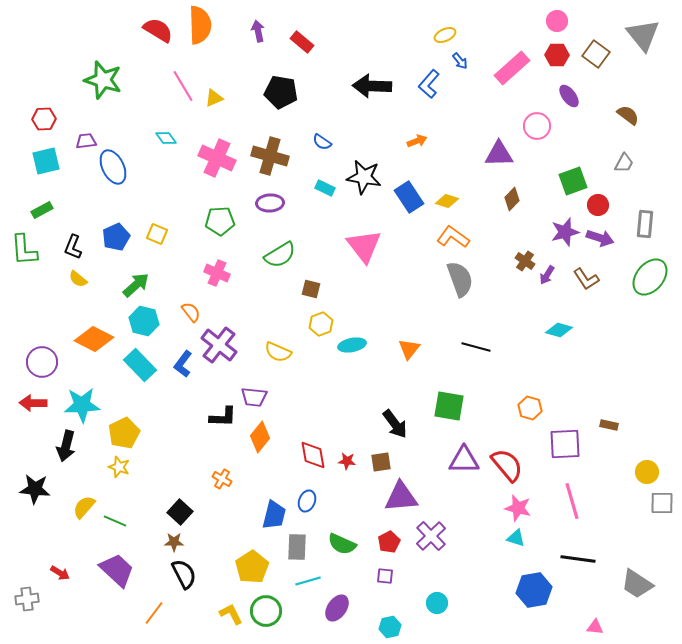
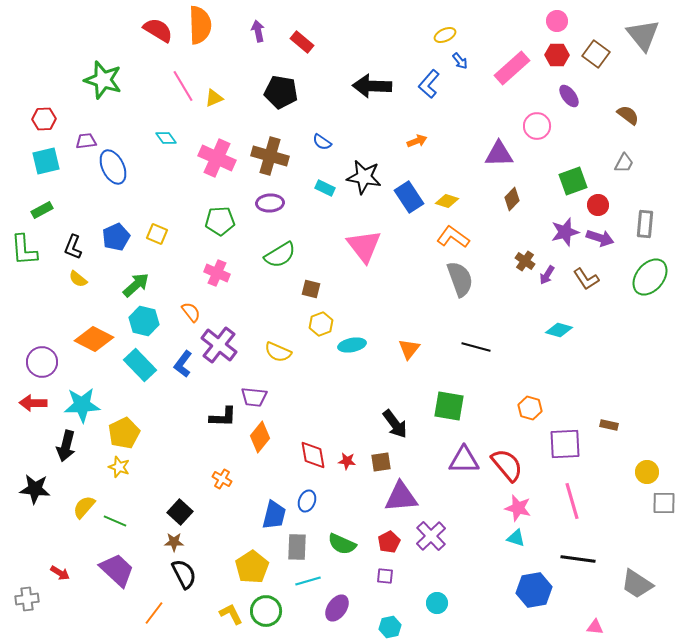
gray square at (662, 503): moved 2 px right
